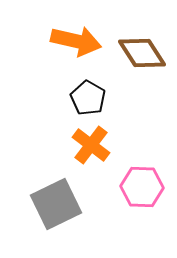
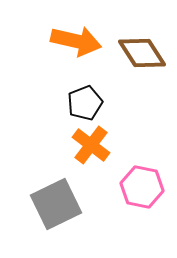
black pentagon: moved 3 px left, 5 px down; rotated 20 degrees clockwise
pink hexagon: rotated 9 degrees clockwise
